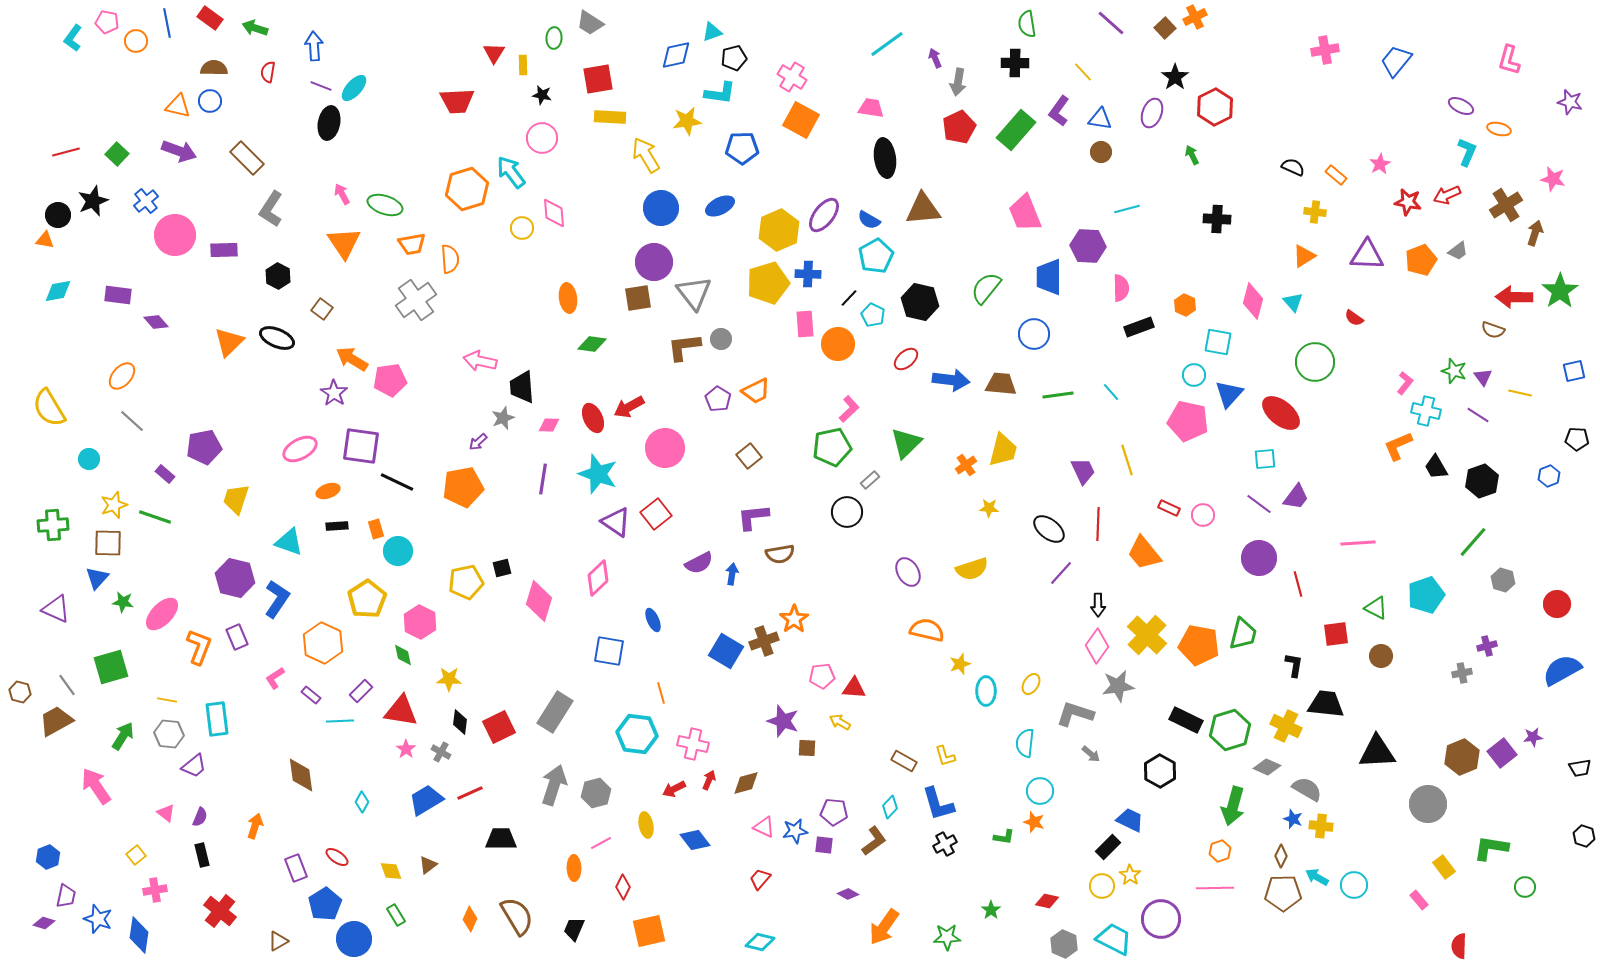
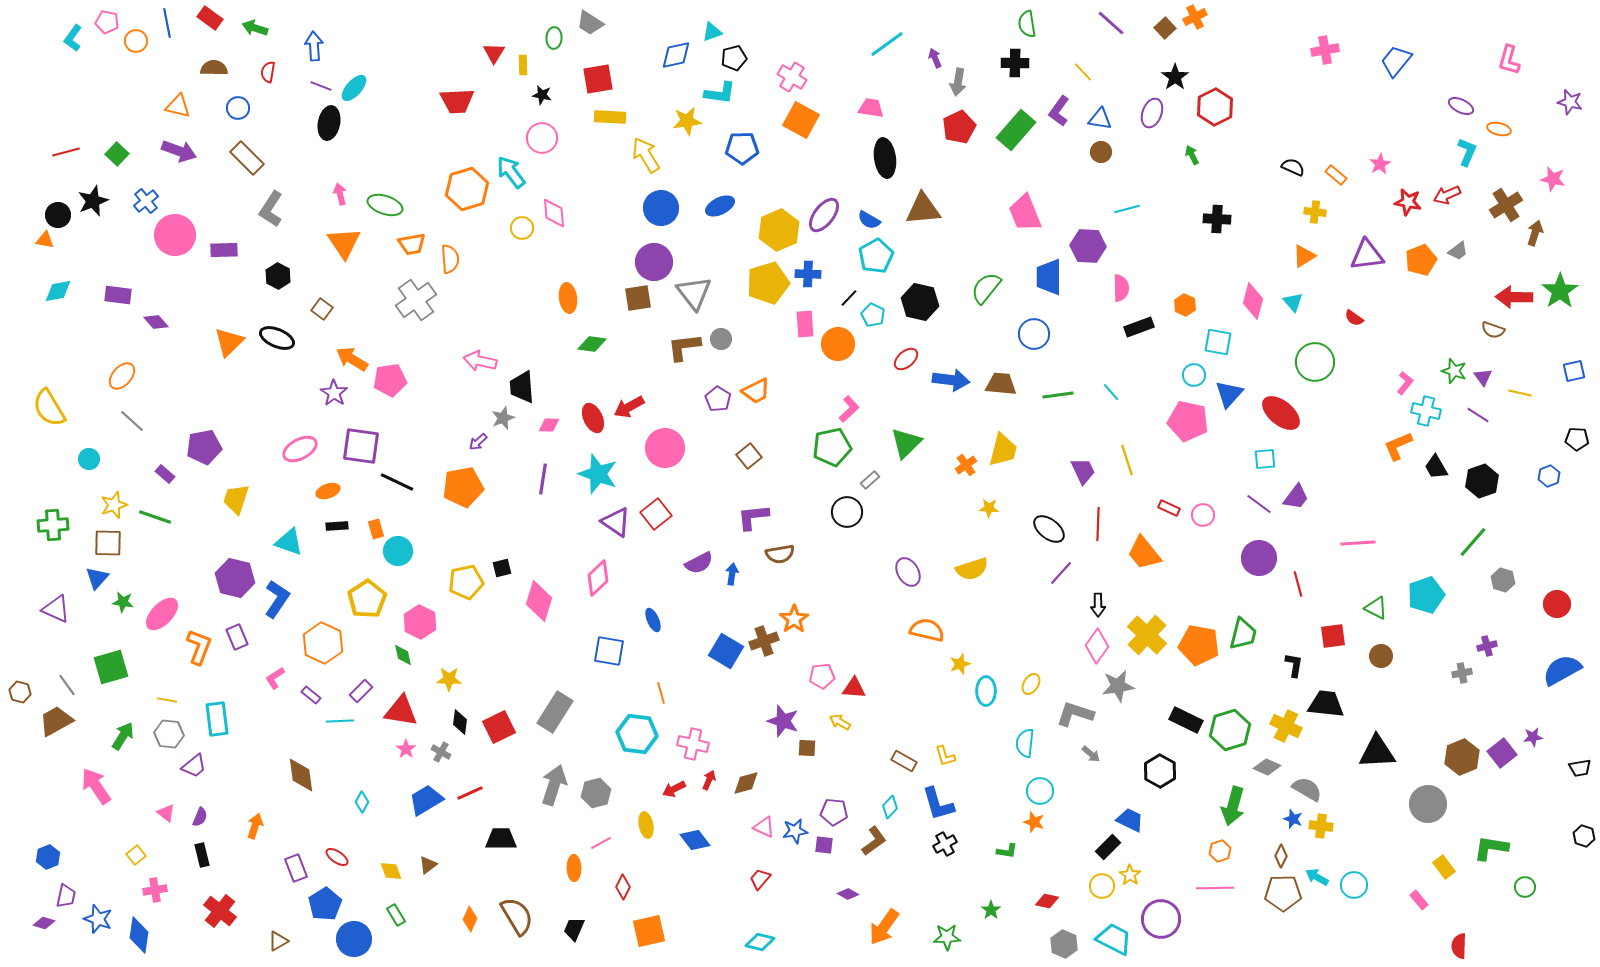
blue circle at (210, 101): moved 28 px right, 7 px down
pink arrow at (342, 194): moved 2 px left; rotated 15 degrees clockwise
purple triangle at (1367, 255): rotated 9 degrees counterclockwise
red square at (1336, 634): moved 3 px left, 2 px down
green L-shape at (1004, 837): moved 3 px right, 14 px down
